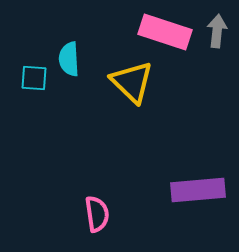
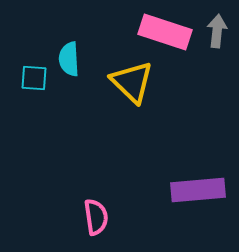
pink semicircle: moved 1 px left, 3 px down
